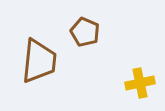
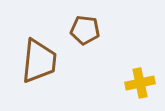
brown pentagon: moved 2 px up; rotated 16 degrees counterclockwise
